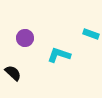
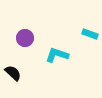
cyan rectangle: moved 1 px left
cyan L-shape: moved 2 px left
